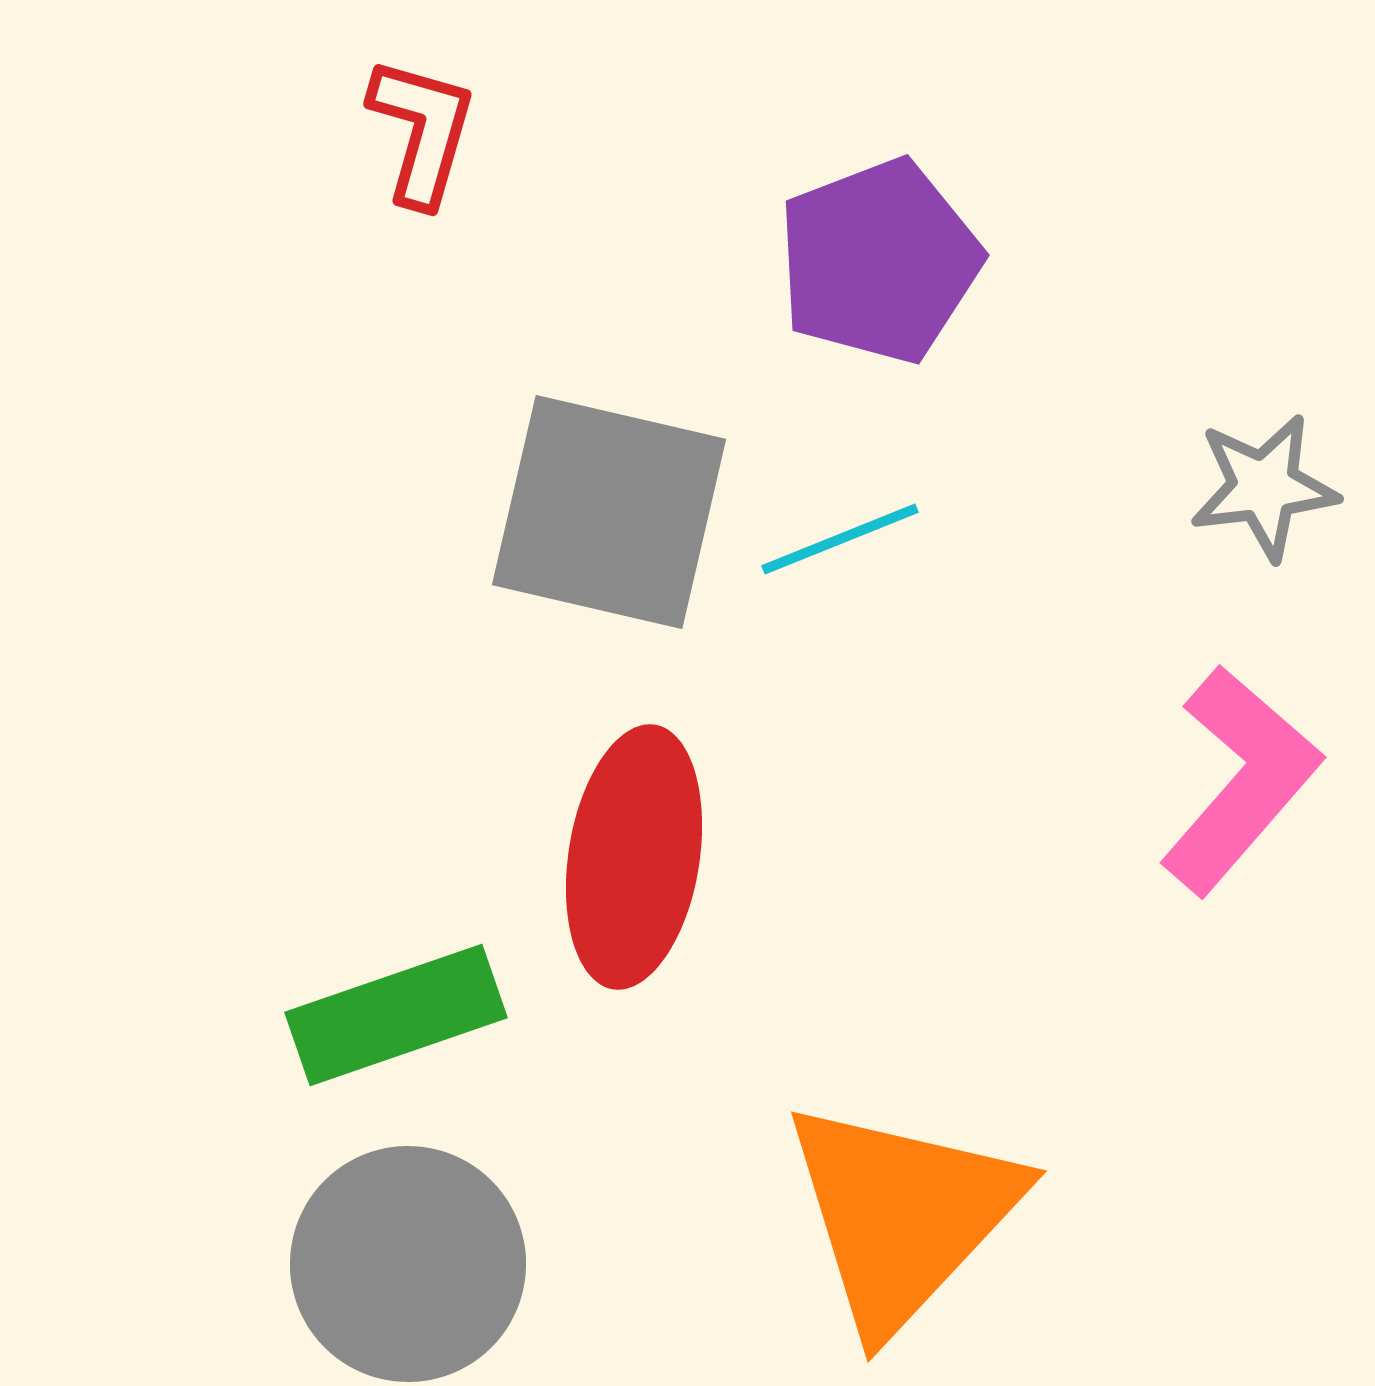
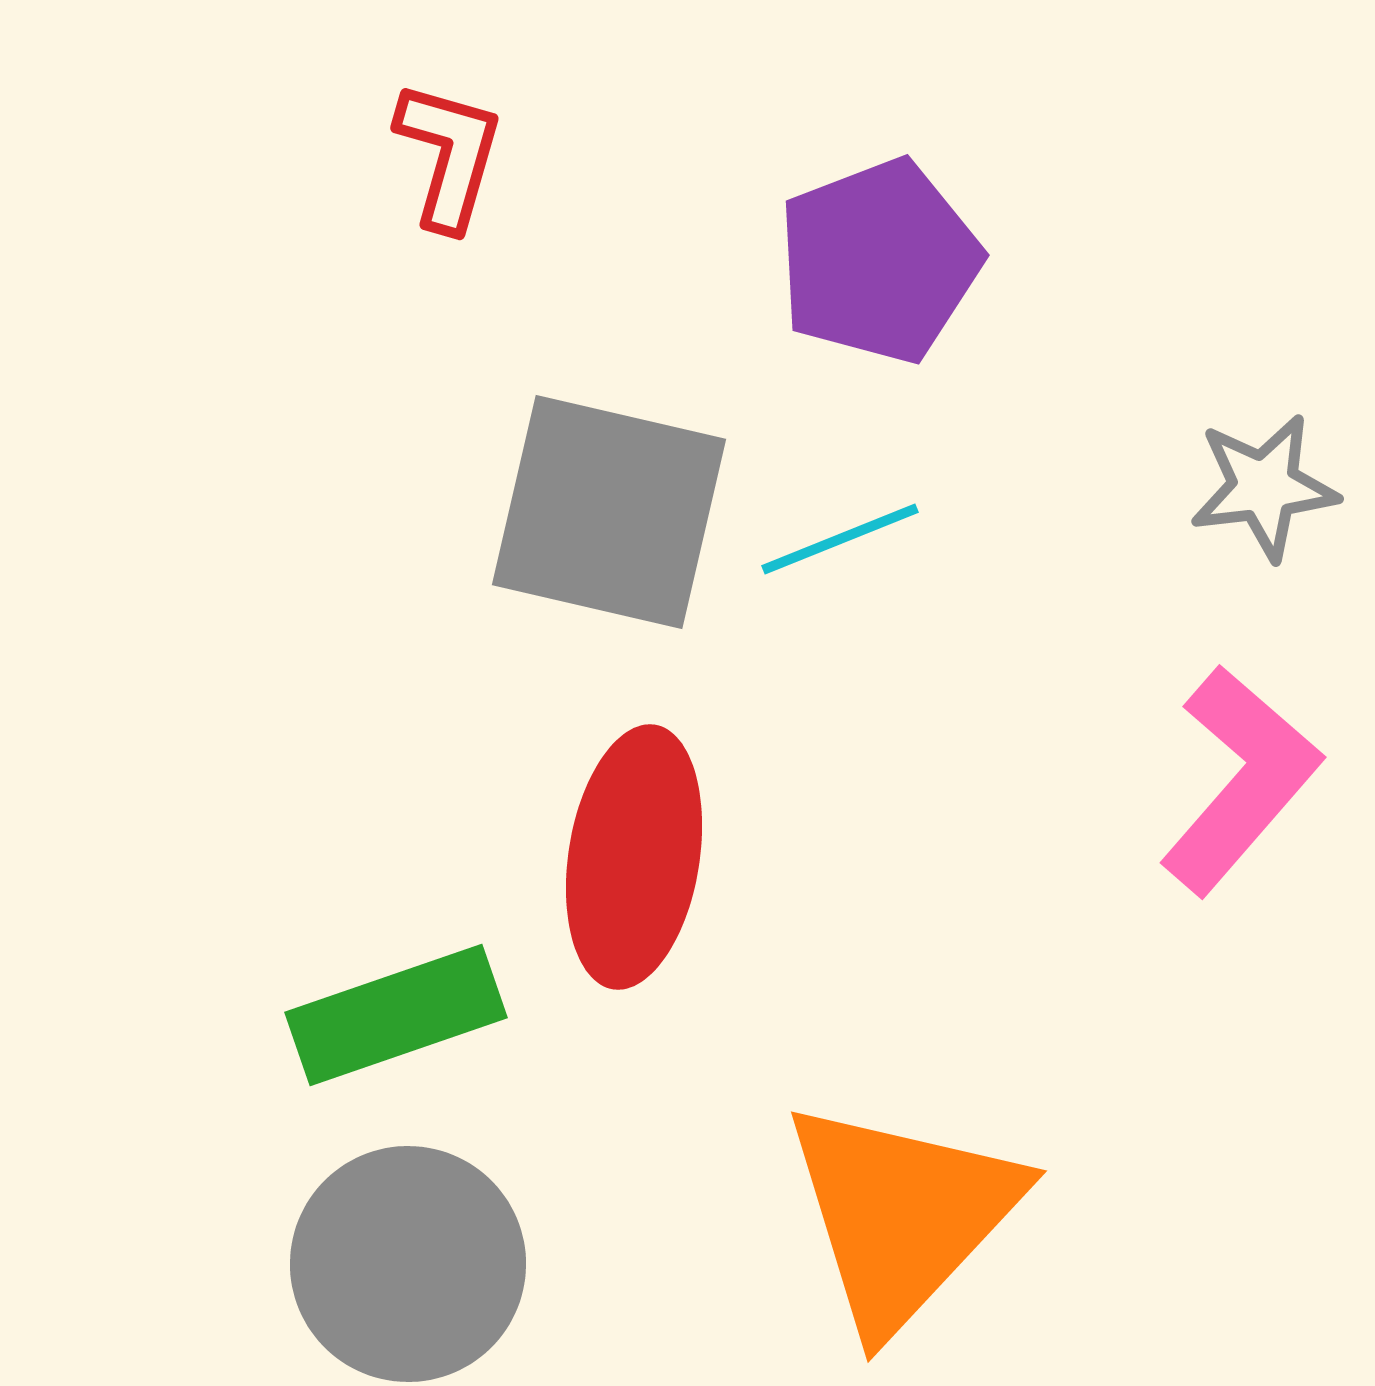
red L-shape: moved 27 px right, 24 px down
